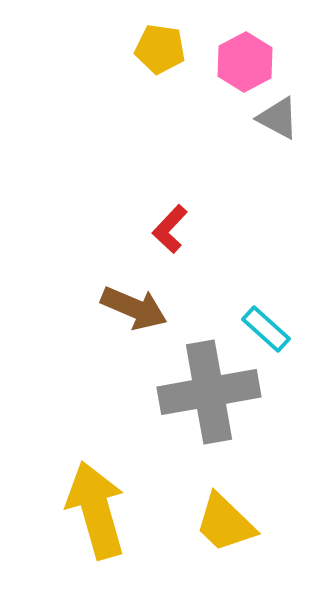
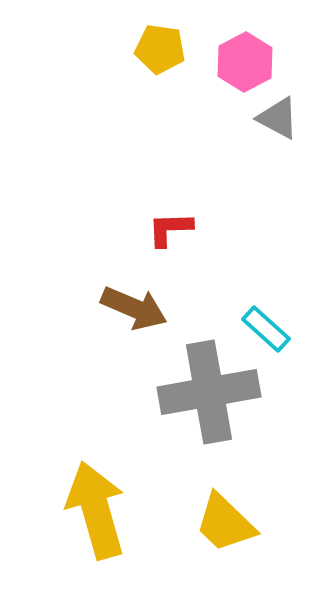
red L-shape: rotated 45 degrees clockwise
